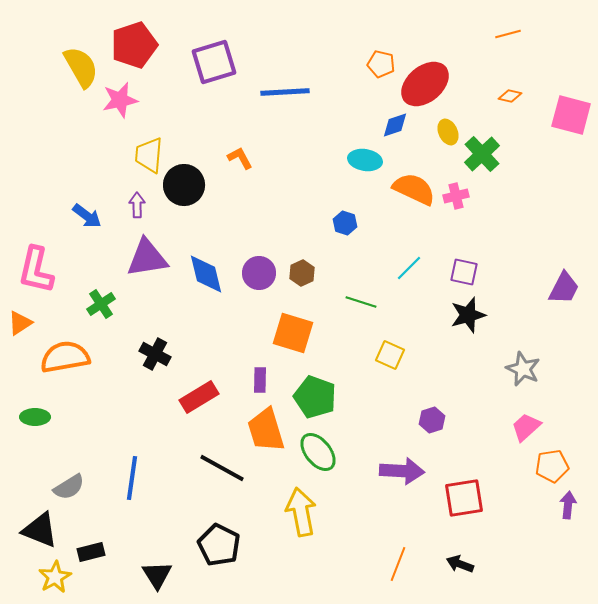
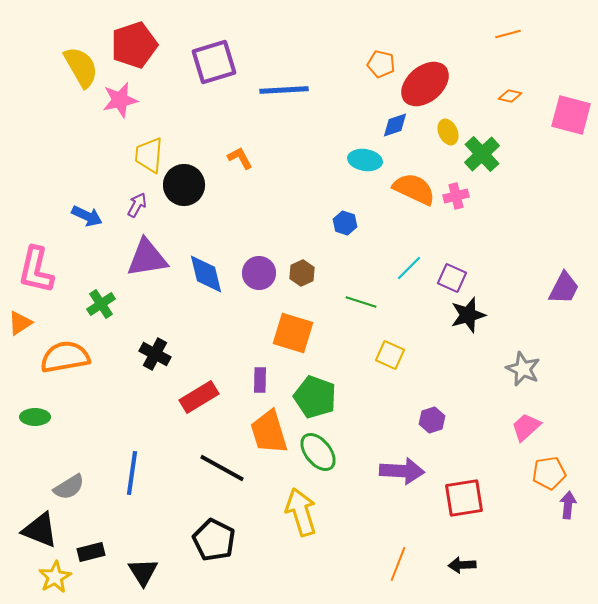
blue line at (285, 92): moved 1 px left, 2 px up
purple arrow at (137, 205): rotated 30 degrees clockwise
blue arrow at (87, 216): rotated 12 degrees counterclockwise
purple square at (464, 272): moved 12 px left, 6 px down; rotated 12 degrees clockwise
orange trapezoid at (266, 430): moved 3 px right, 2 px down
orange pentagon at (552, 466): moved 3 px left, 7 px down
blue line at (132, 478): moved 5 px up
yellow arrow at (301, 512): rotated 6 degrees counterclockwise
black pentagon at (219, 545): moved 5 px left, 5 px up
black arrow at (460, 564): moved 2 px right, 1 px down; rotated 24 degrees counterclockwise
black triangle at (157, 575): moved 14 px left, 3 px up
